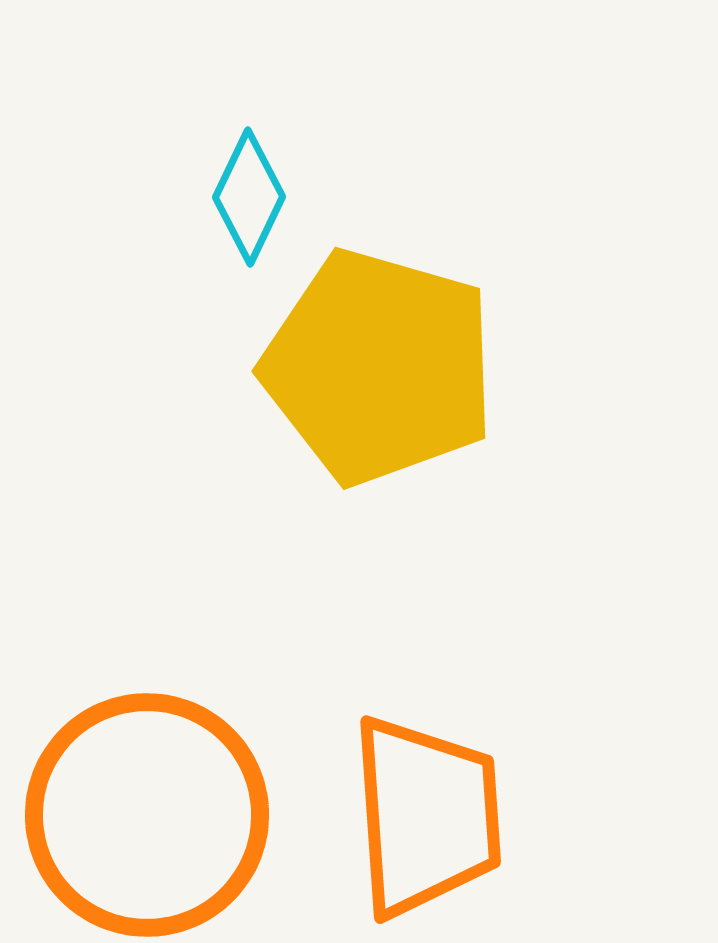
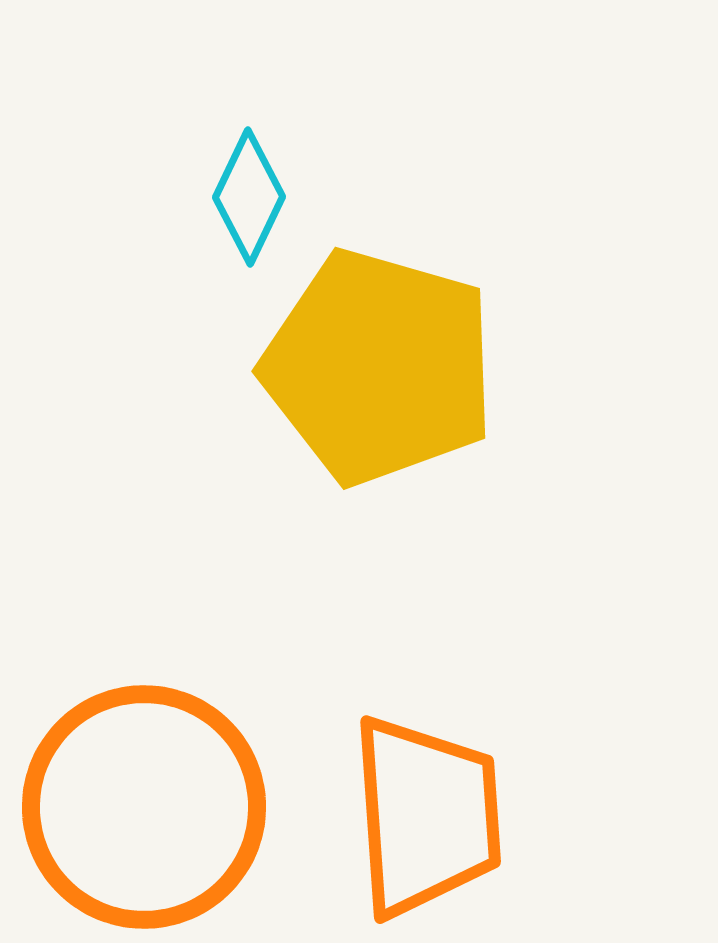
orange circle: moved 3 px left, 8 px up
